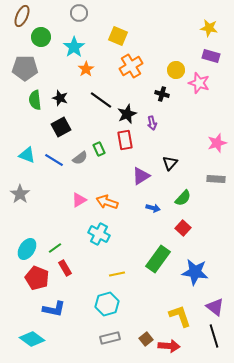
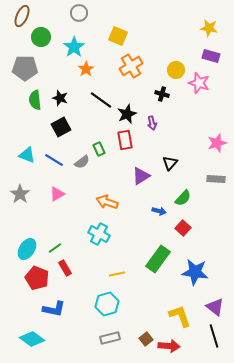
gray semicircle at (80, 158): moved 2 px right, 4 px down
pink triangle at (79, 200): moved 22 px left, 6 px up
blue arrow at (153, 208): moved 6 px right, 3 px down
